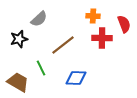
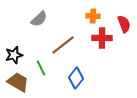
black star: moved 5 px left, 16 px down
blue diamond: rotated 55 degrees counterclockwise
